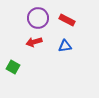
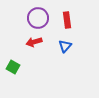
red rectangle: rotated 56 degrees clockwise
blue triangle: rotated 40 degrees counterclockwise
